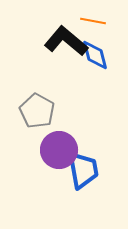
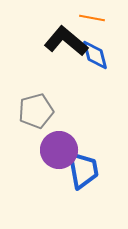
orange line: moved 1 px left, 3 px up
gray pentagon: moved 1 px left; rotated 28 degrees clockwise
